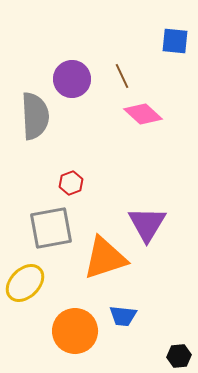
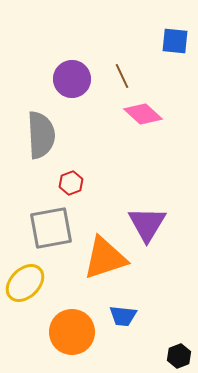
gray semicircle: moved 6 px right, 19 px down
orange circle: moved 3 px left, 1 px down
black hexagon: rotated 15 degrees counterclockwise
